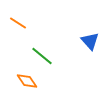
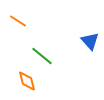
orange line: moved 2 px up
orange diamond: rotated 20 degrees clockwise
